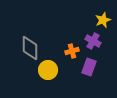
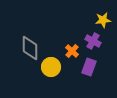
yellow star: rotated 14 degrees clockwise
orange cross: rotated 32 degrees counterclockwise
yellow circle: moved 3 px right, 3 px up
